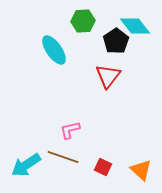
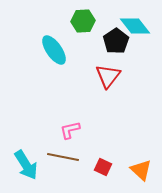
brown line: rotated 8 degrees counterclockwise
cyan arrow: rotated 88 degrees counterclockwise
